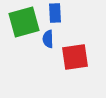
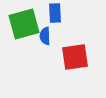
green square: moved 2 px down
blue semicircle: moved 3 px left, 3 px up
